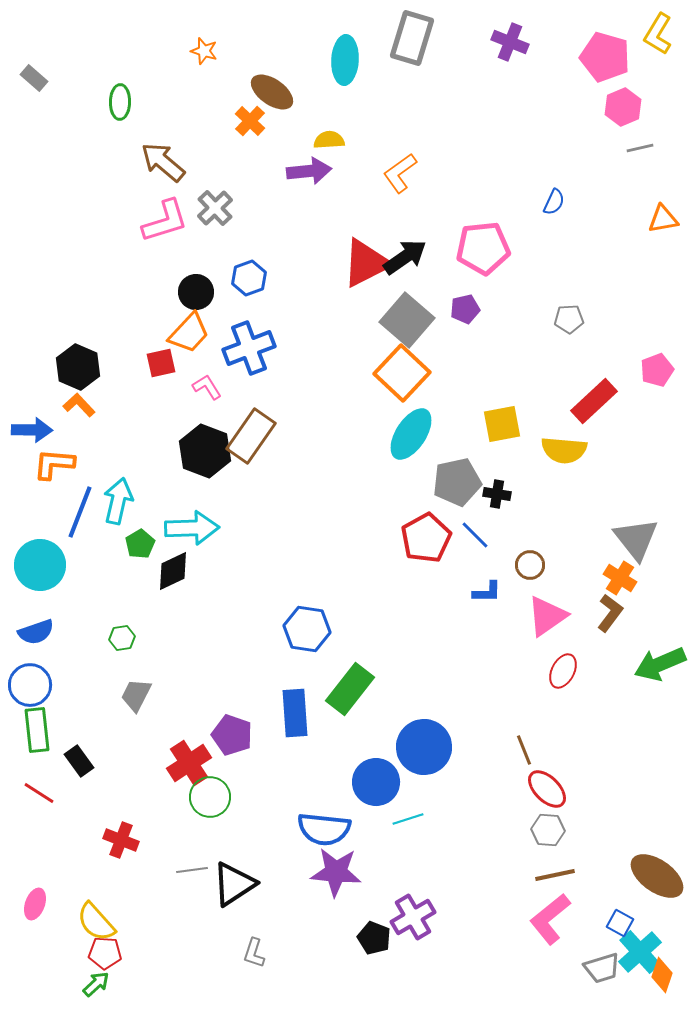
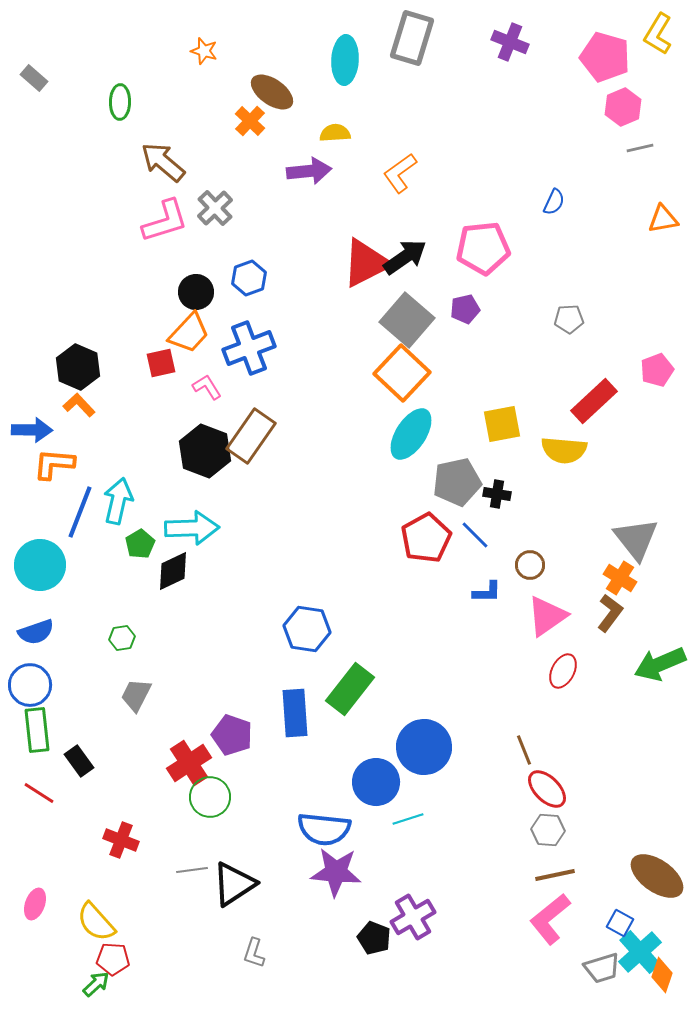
yellow semicircle at (329, 140): moved 6 px right, 7 px up
red pentagon at (105, 953): moved 8 px right, 6 px down
